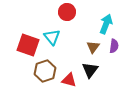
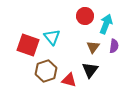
red circle: moved 18 px right, 4 px down
brown hexagon: moved 1 px right
